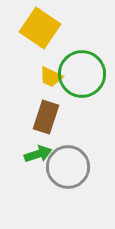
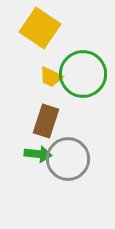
green circle: moved 1 px right
brown rectangle: moved 4 px down
green arrow: rotated 24 degrees clockwise
gray circle: moved 8 px up
